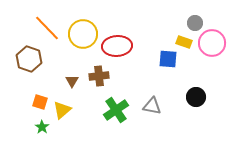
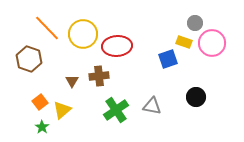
blue square: rotated 24 degrees counterclockwise
orange square: rotated 35 degrees clockwise
